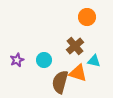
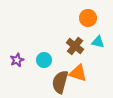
orange circle: moved 1 px right, 1 px down
brown cross: rotated 12 degrees counterclockwise
cyan triangle: moved 4 px right, 19 px up
